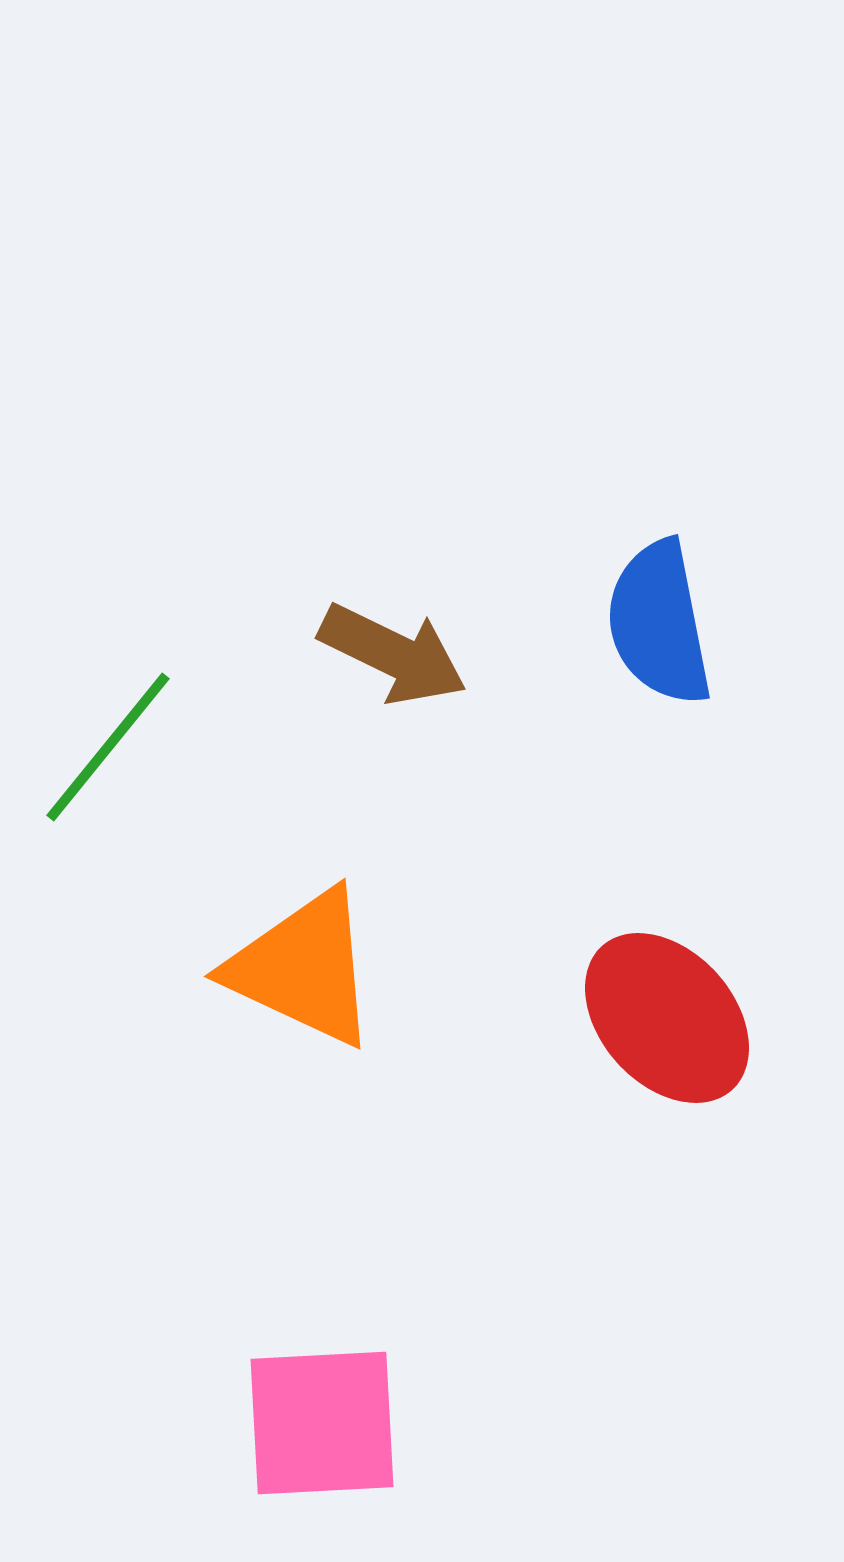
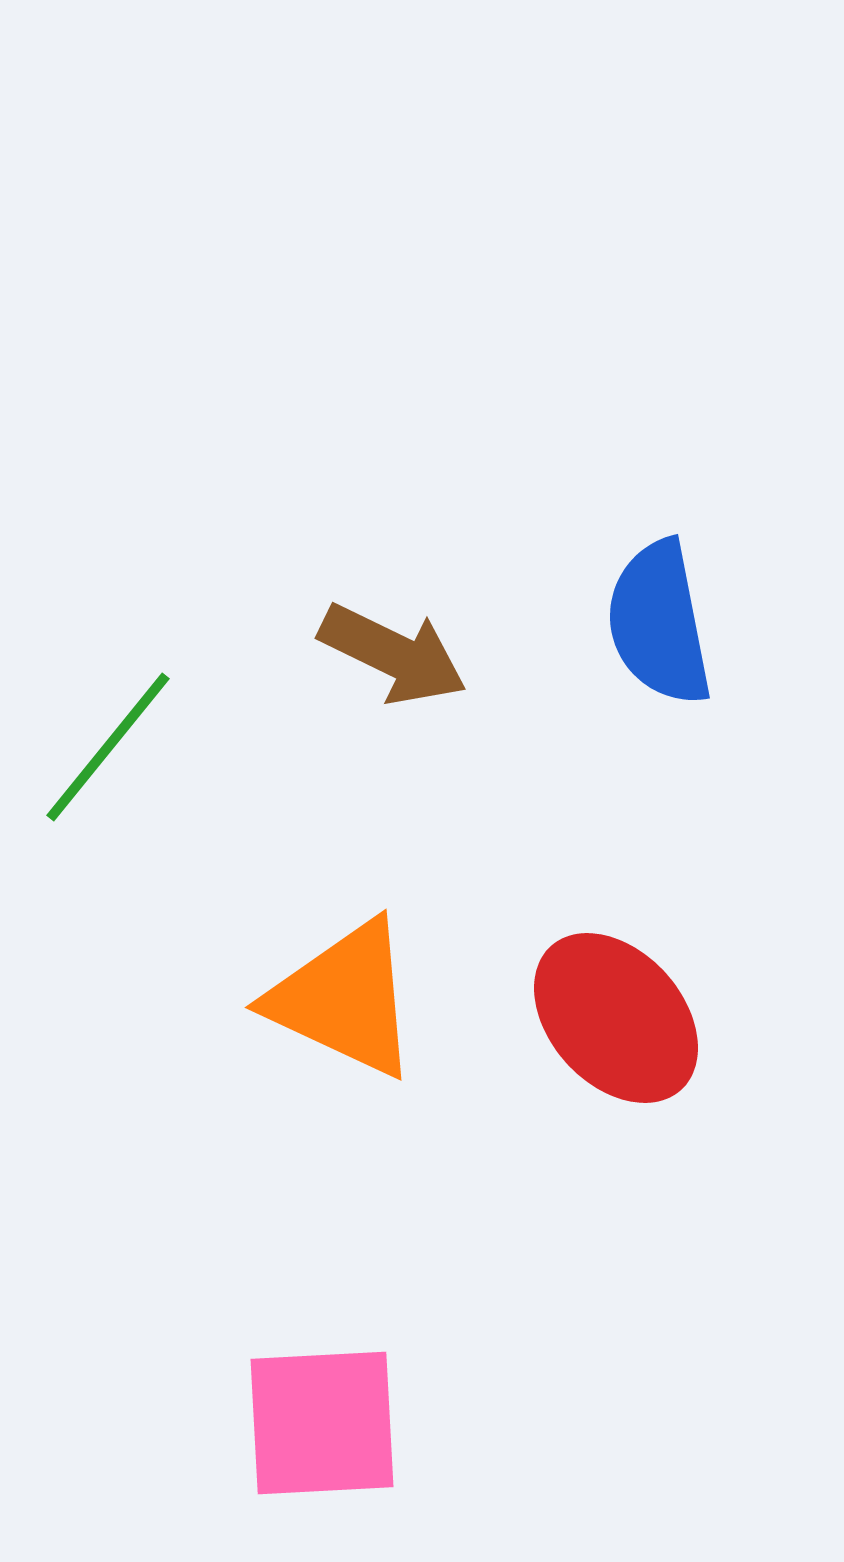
orange triangle: moved 41 px right, 31 px down
red ellipse: moved 51 px left
